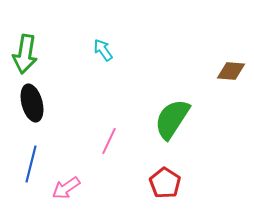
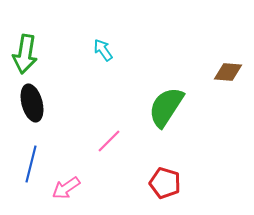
brown diamond: moved 3 px left, 1 px down
green semicircle: moved 6 px left, 12 px up
pink line: rotated 20 degrees clockwise
red pentagon: rotated 16 degrees counterclockwise
